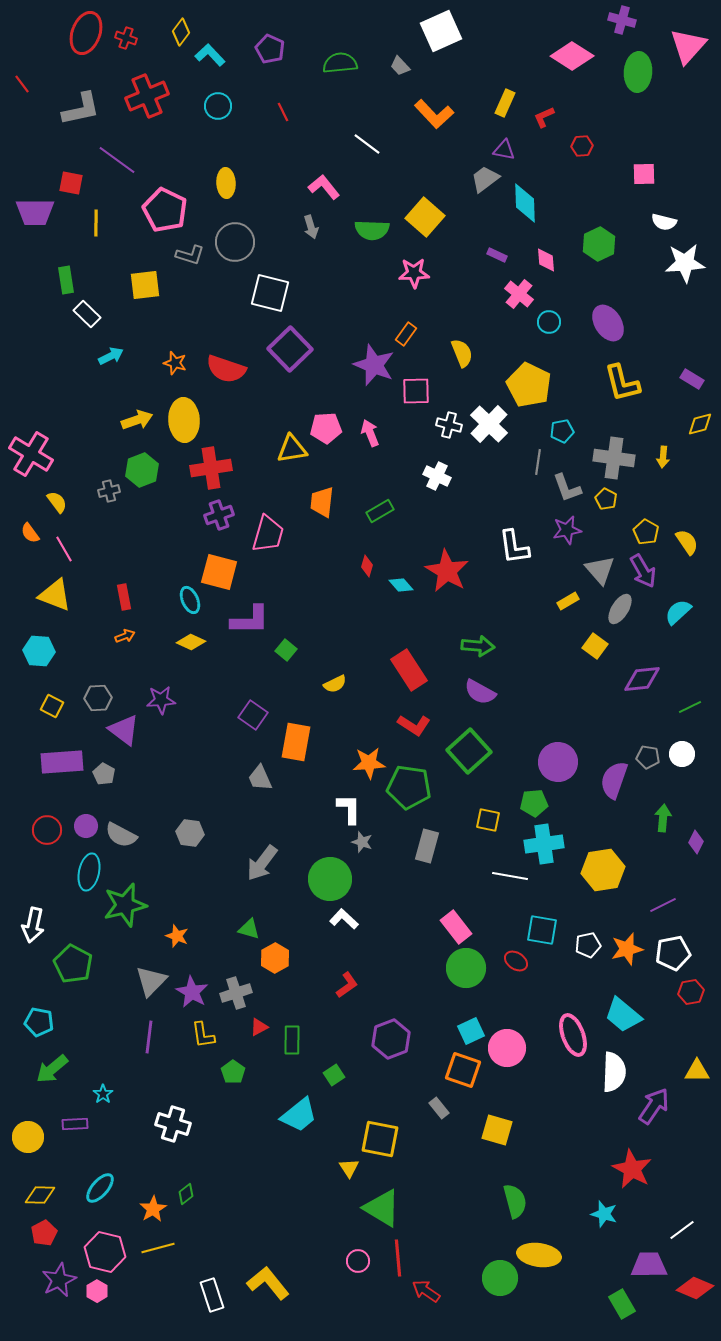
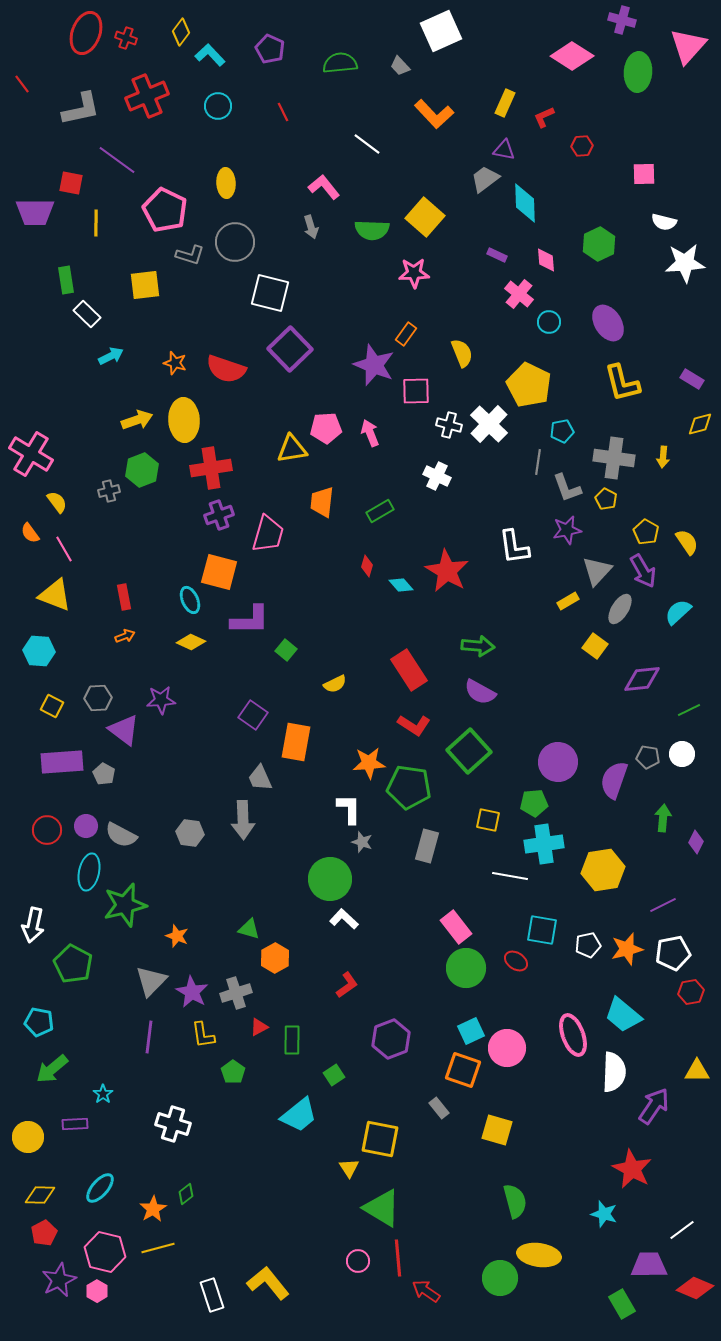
gray triangle at (600, 570): moved 3 px left, 1 px down; rotated 24 degrees clockwise
green line at (690, 707): moved 1 px left, 3 px down
gray arrow at (262, 863): moved 19 px left, 43 px up; rotated 39 degrees counterclockwise
